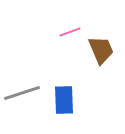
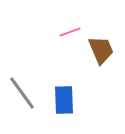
gray line: rotated 72 degrees clockwise
